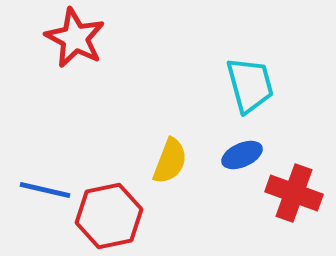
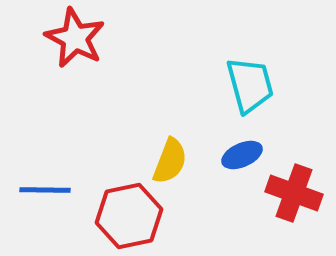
blue line: rotated 12 degrees counterclockwise
red hexagon: moved 20 px right
